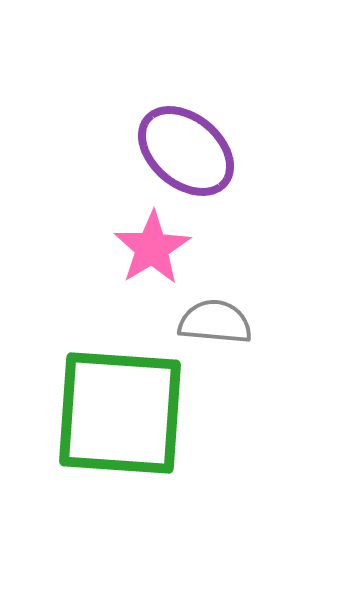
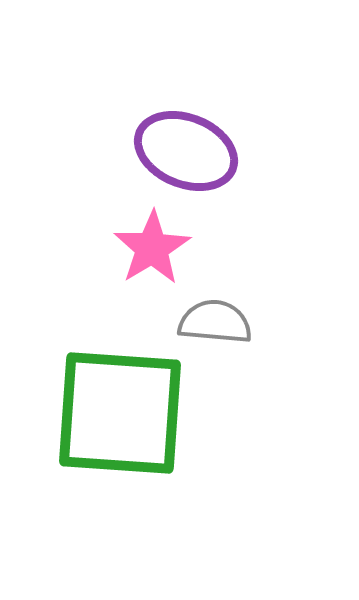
purple ellipse: rotated 18 degrees counterclockwise
